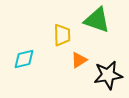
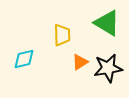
green triangle: moved 10 px right, 3 px down; rotated 12 degrees clockwise
orange triangle: moved 1 px right, 2 px down
black star: moved 7 px up
